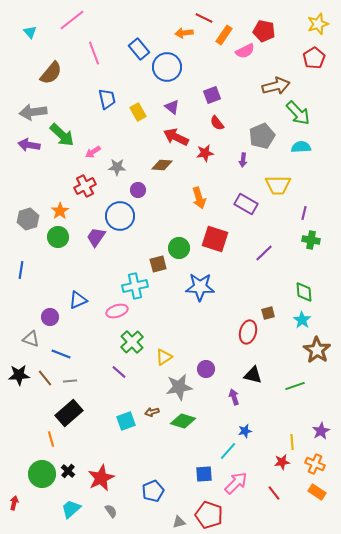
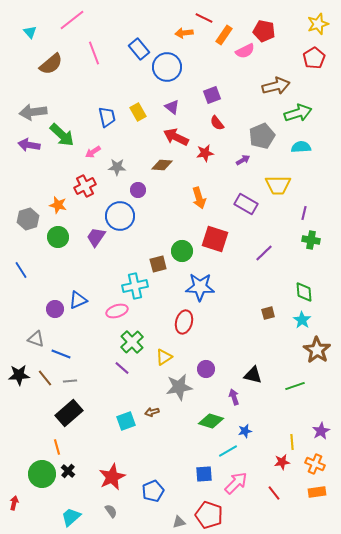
brown semicircle at (51, 73): moved 9 px up; rotated 10 degrees clockwise
blue trapezoid at (107, 99): moved 18 px down
green arrow at (298, 113): rotated 64 degrees counterclockwise
purple arrow at (243, 160): rotated 128 degrees counterclockwise
orange star at (60, 211): moved 2 px left, 6 px up; rotated 24 degrees counterclockwise
green circle at (179, 248): moved 3 px right, 3 px down
blue line at (21, 270): rotated 42 degrees counterclockwise
purple circle at (50, 317): moved 5 px right, 8 px up
red ellipse at (248, 332): moved 64 px left, 10 px up
gray triangle at (31, 339): moved 5 px right
purple line at (119, 372): moved 3 px right, 4 px up
green diamond at (183, 421): moved 28 px right
orange line at (51, 439): moved 6 px right, 8 px down
cyan line at (228, 451): rotated 18 degrees clockwise
red star at (101, 478): moved 11 px right, 1 px up
orange rectangle at (317, 492): rotated 42 degrees counterclockwise
cyan trapezoid at (71, 509): moved 8 px down
